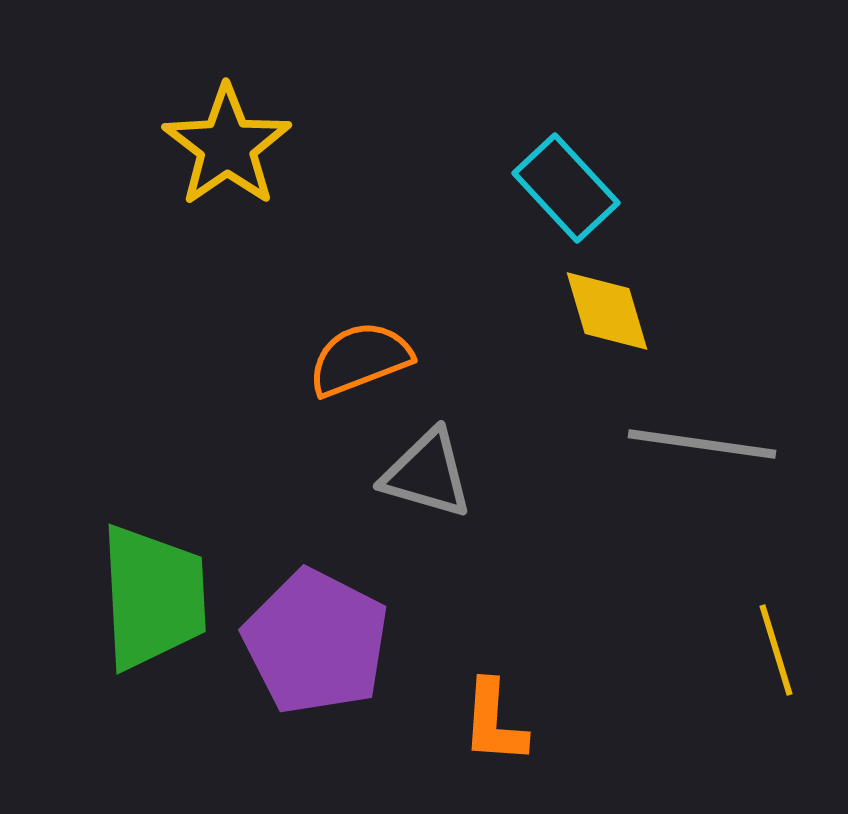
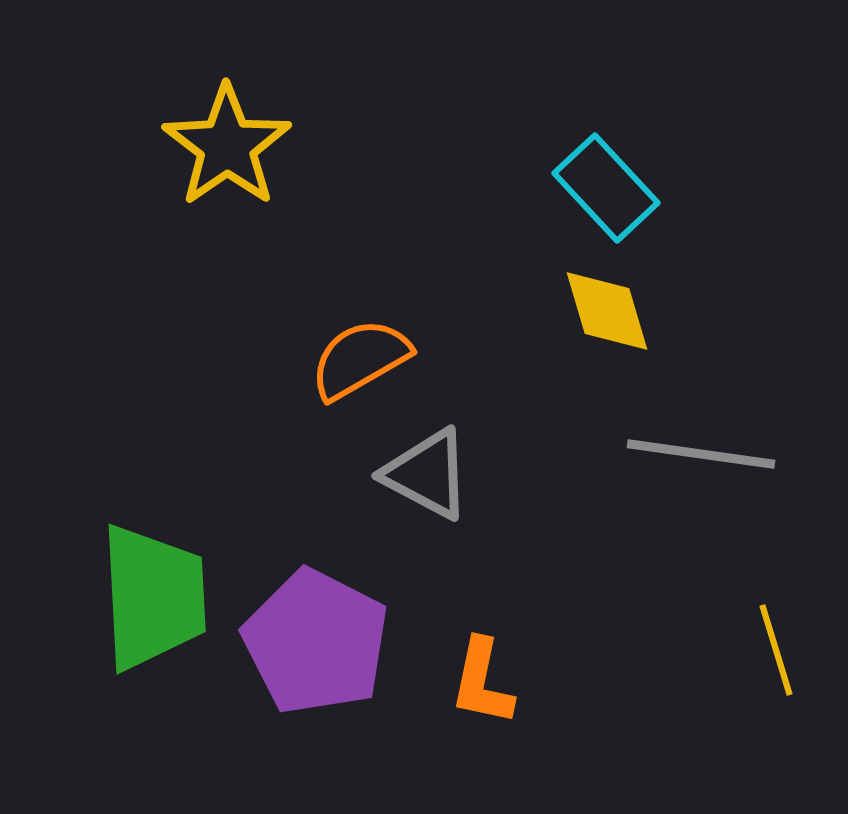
cyan rectangle: moved 40 px right
orange semicircle: rotated 9 degrees counterclockwise
gray line: moved 1 px left, 10 px down
gray triangle: rotated 12 degrees clockwise
orange L-shape: moved 12 px left, 40 px up; rotated 8 degrees clockwise
